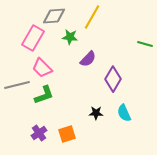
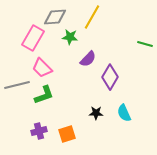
gray diamond: moved 1 px right, 1 px down
purple diamond: moved 3 px left, 2 px up
purple cross: moved 2 px up; rotated 21 degrees clockwise
